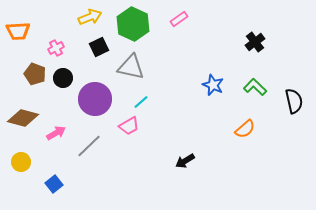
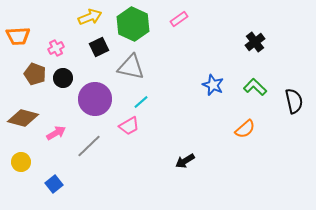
orange trapezoid: moved 5 px down
